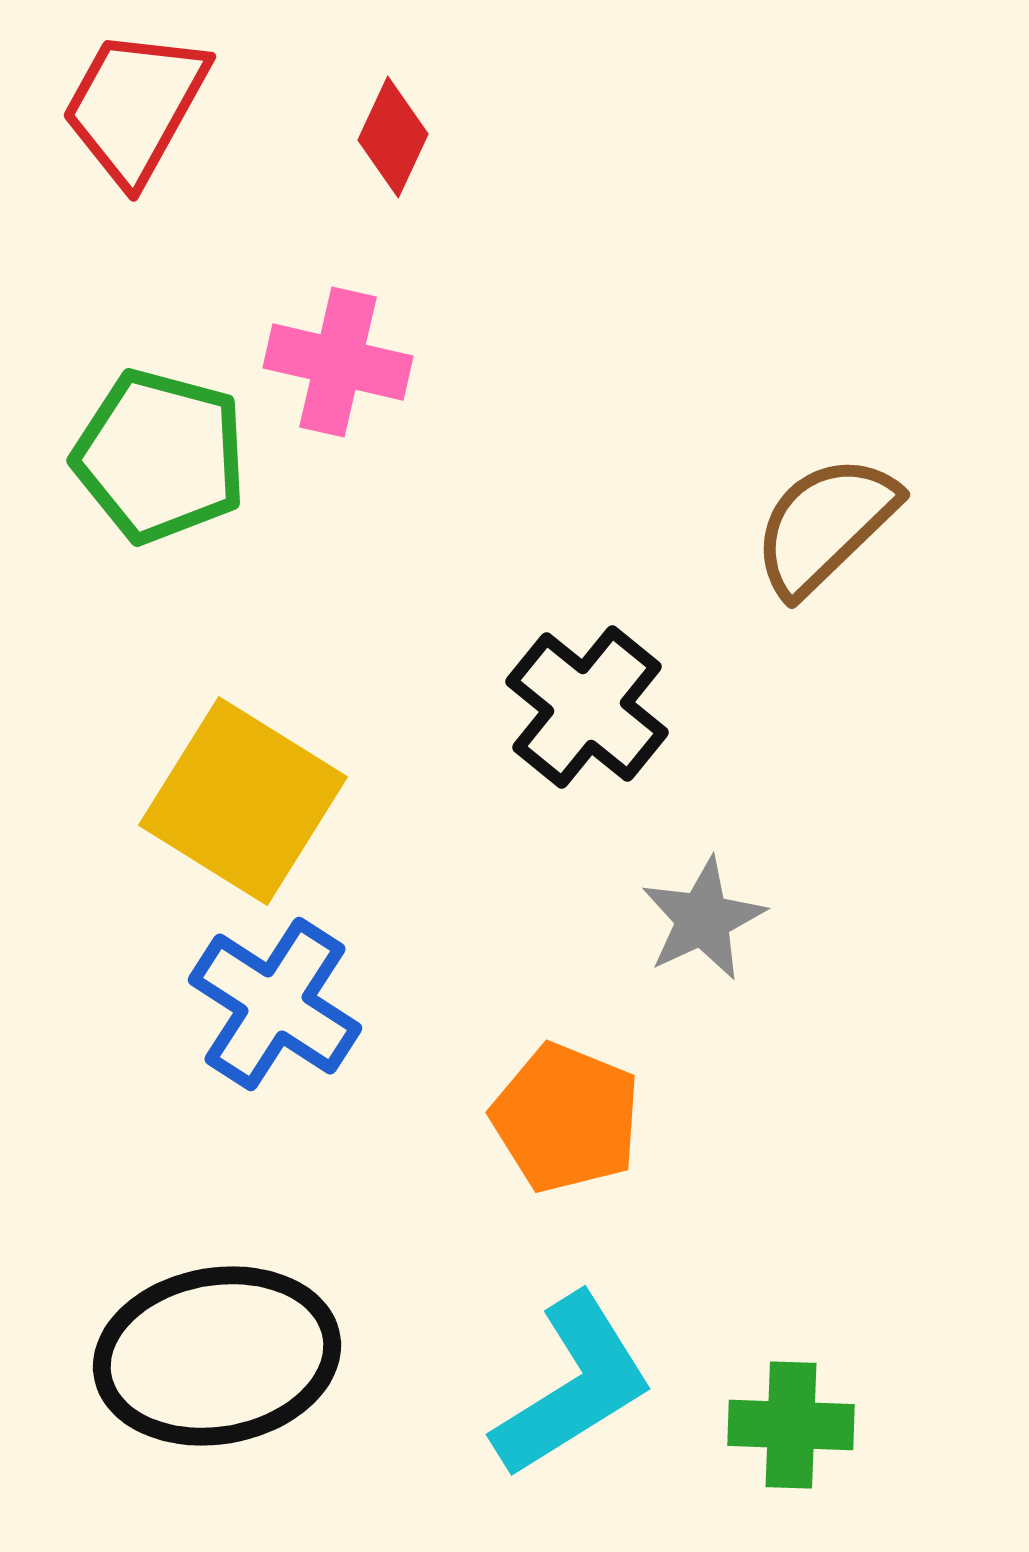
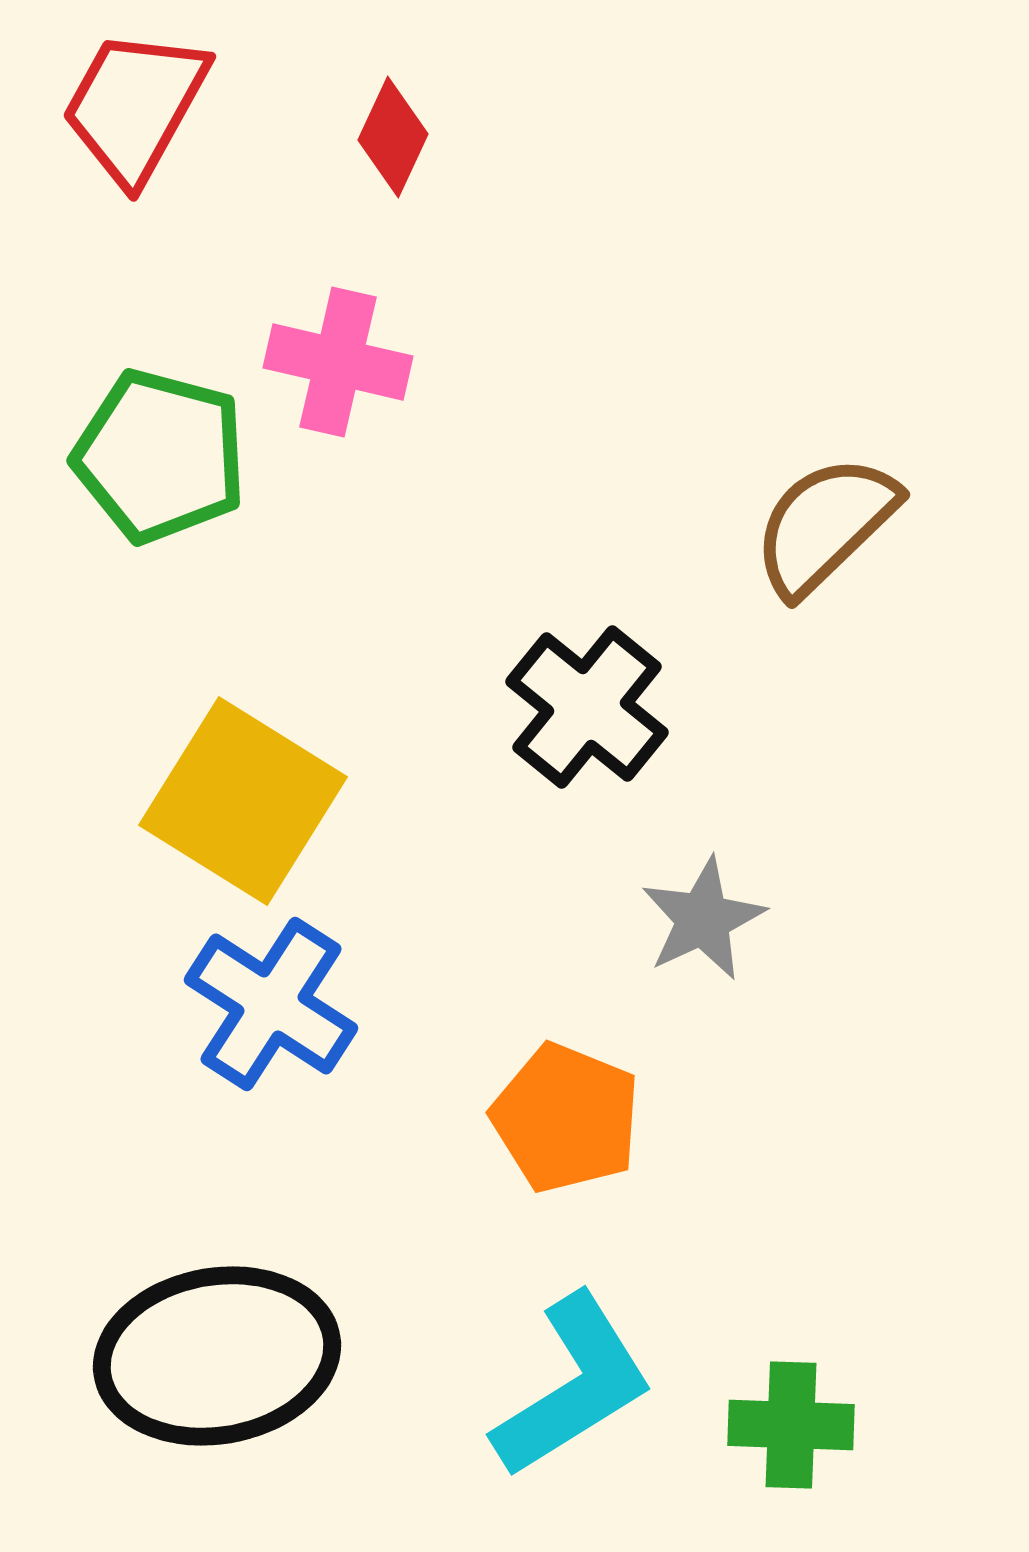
blue cross: moved 4 px left
